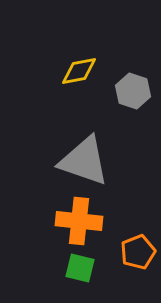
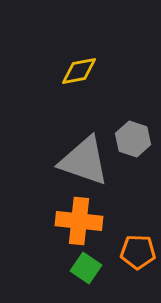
gray hexagon: moved 48 px down
orange pentagon: rotated 24 degrees clockwise
green square: moved 6 px right; rotated 20 degrees clockwise
